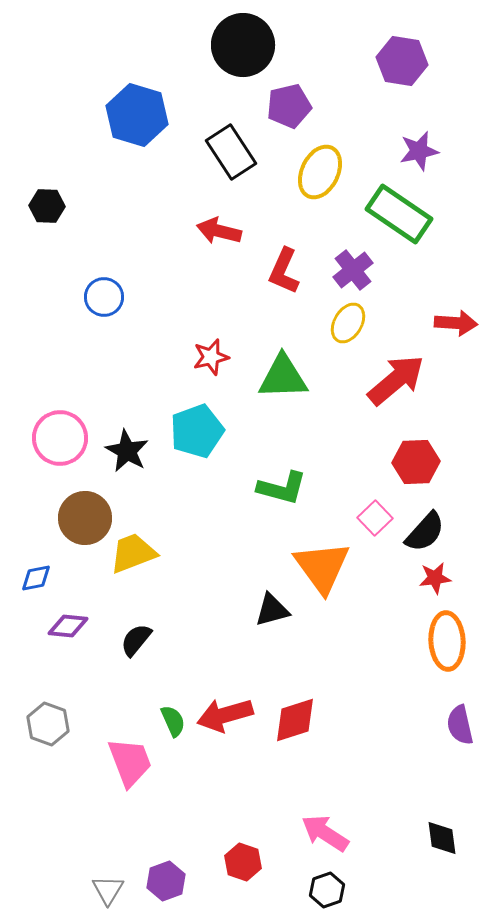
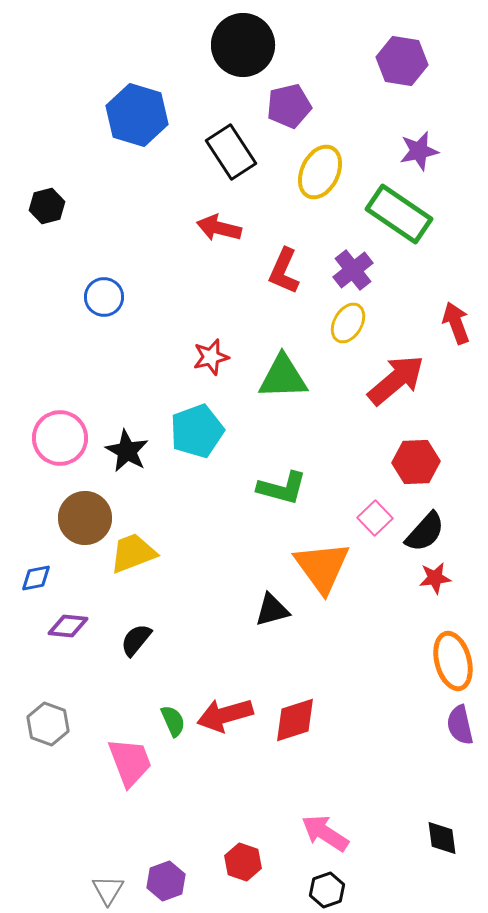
black hexagon at (47, 206): rotated 16 degrees counterclockwise
red arrow at (219, 231): moved 3 px up
red arrow at (456, 323): rotated 114 degrees counterclockwise
orange ellipse at (447, 641): moved 6 px right, 20 px down; rotated 12 degrees counterclockwise
